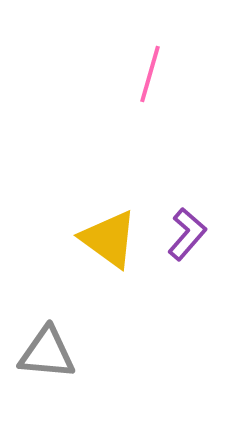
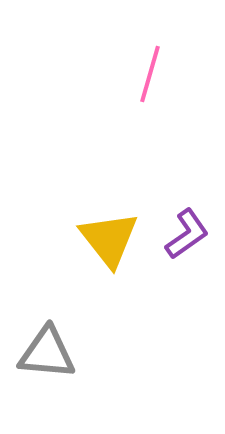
purple L-shape: rotated 14 degrees clockwise
yellow triangle: rotated 16 degrees clockwise
